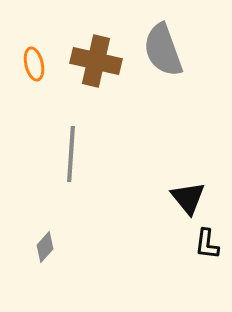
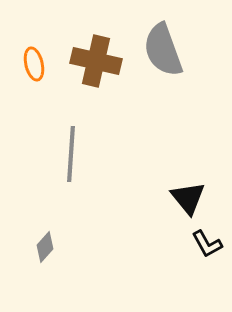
black L-shape: rotated 36 degrees counterclockwise
